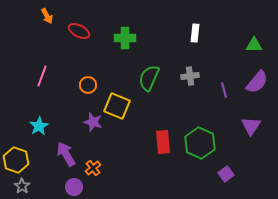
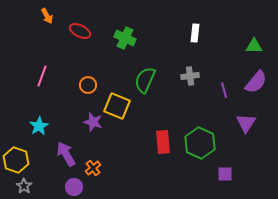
red ellipse: moved 1 px right
green cross: rotated 25 degrees clockwise
green triangle: moved 1 px down
green semicircle: moved 4 px left, 2 px down
purple semicircle: moved 1 px left
purple triangle: moved 5 px left, 3 px up
purple square: moved 1 px left; rotated 35 degrees clockwise
gray star: moved 2 px right
